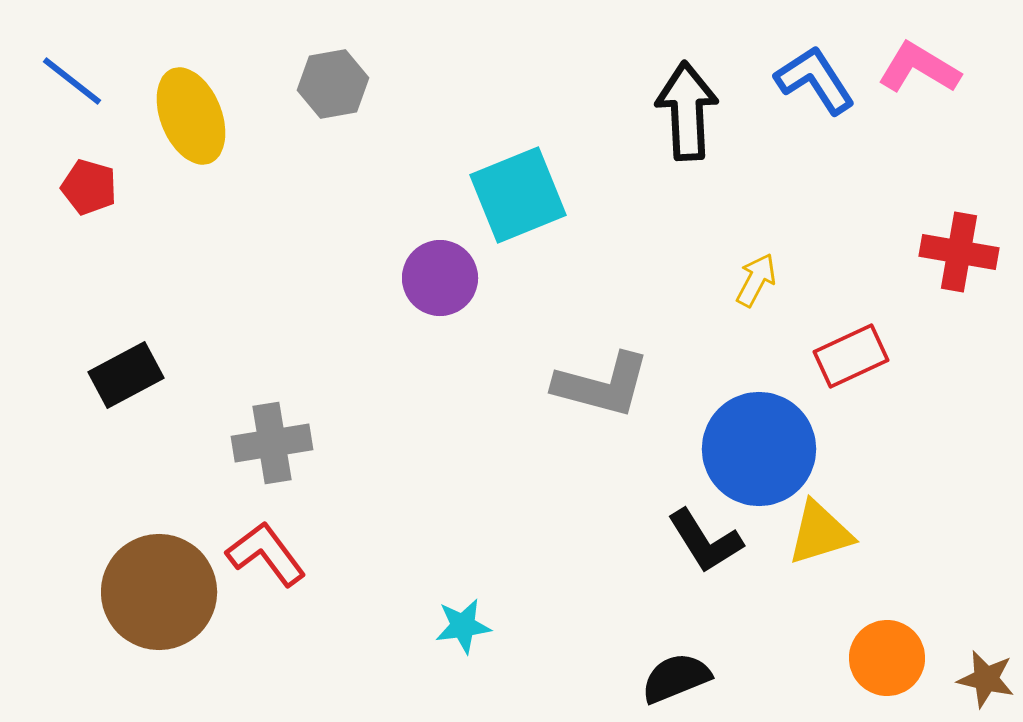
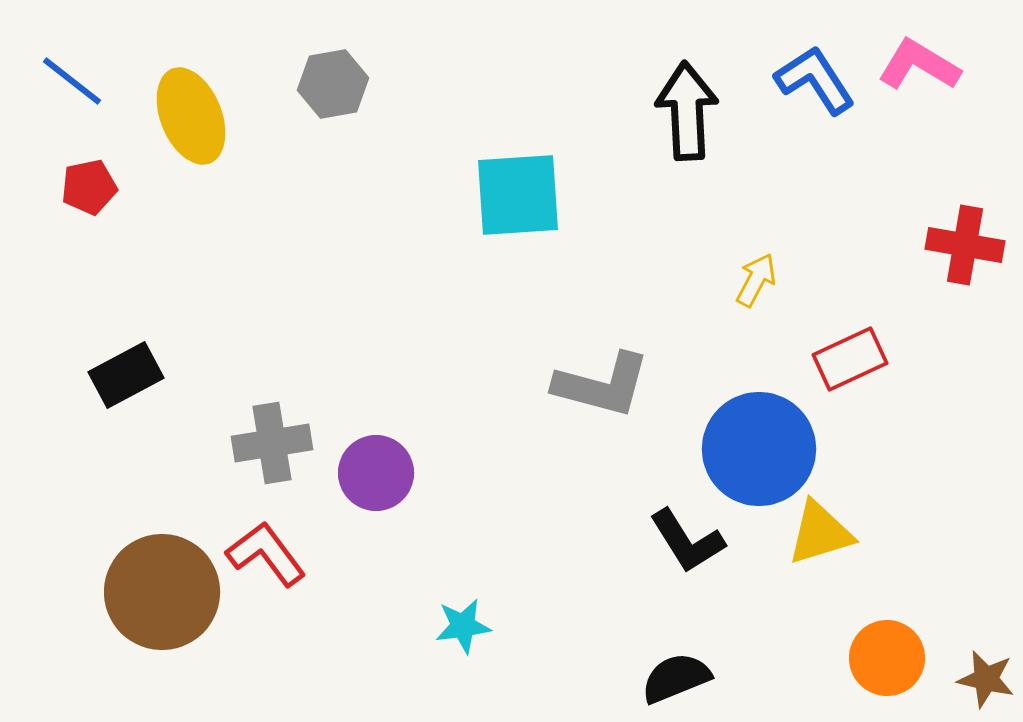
pink L-shape: moved 3 px up
red pentagon: rotated 28 degrees counterclockwise
cyan square: rotated 18 degrees clockwise
red cross: moved 6 px right, 7 px up
purple circle: moved 64 px left, 195 px down
red rectangle: moved 1 px left, 3 px down
black L-shape: moved 18 px left
brown circle: moved 3 px right
